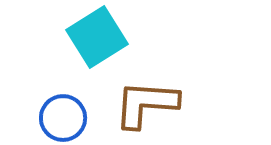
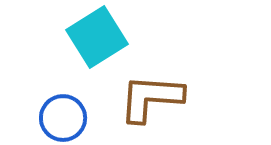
brown L-shape: moved 5 px right, 6 px up
